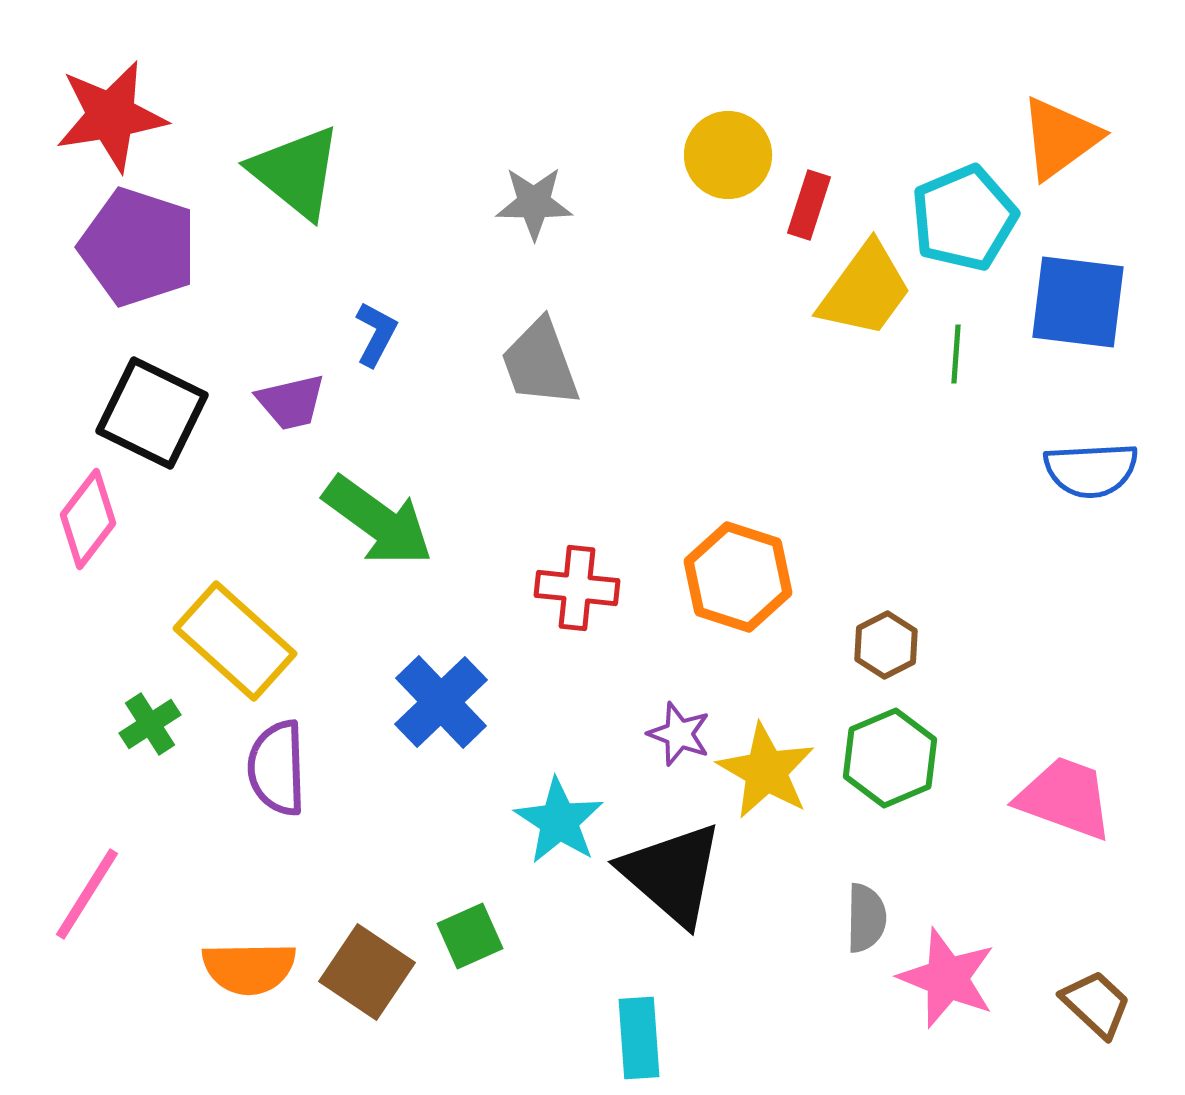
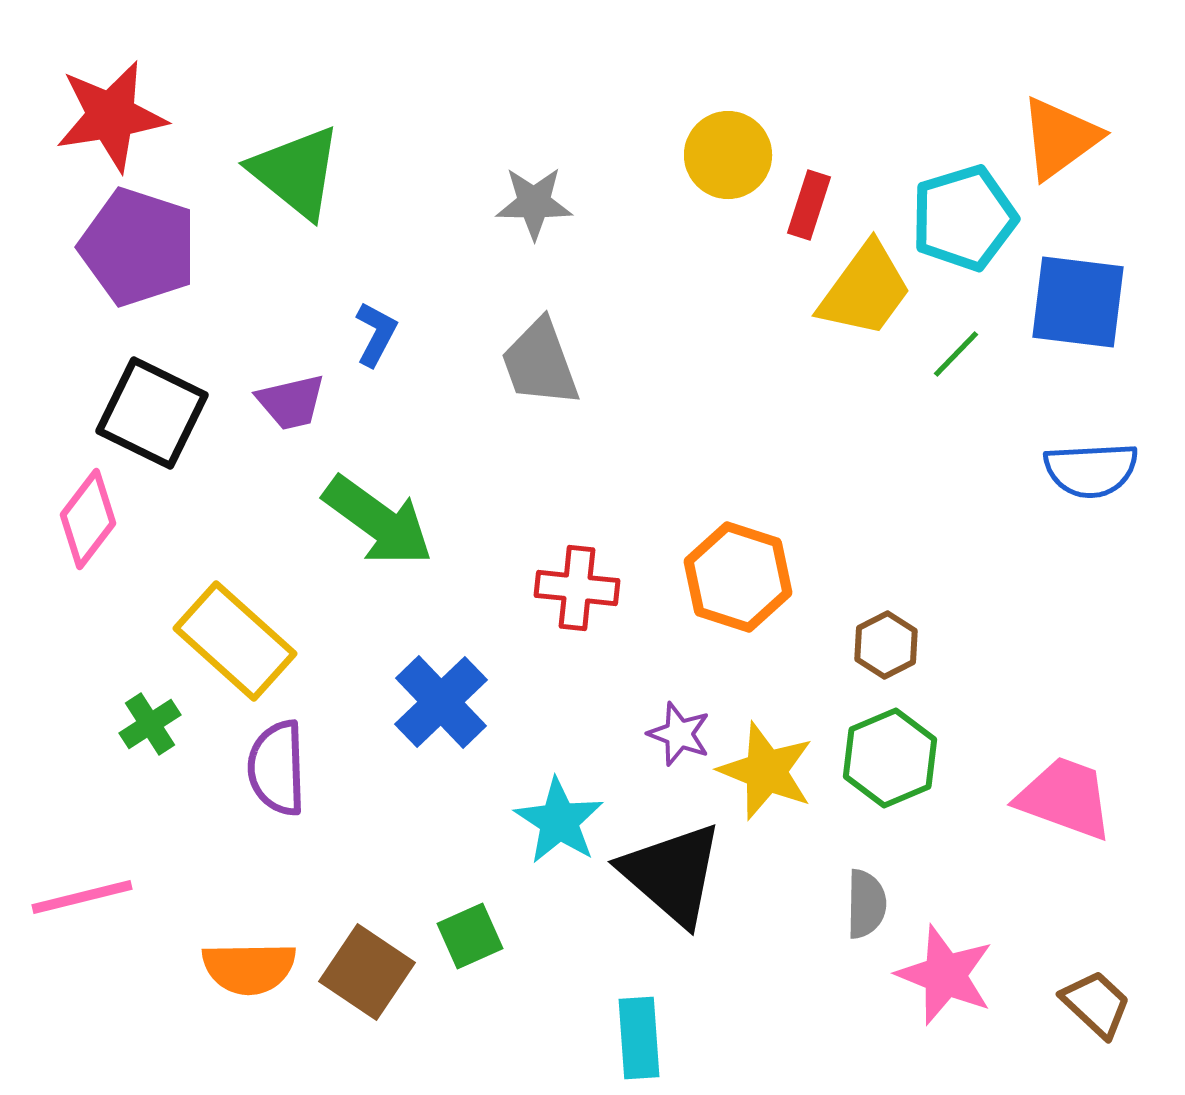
cyan pentagon: rotated 6 degrees clockwise
green line: rotated 40 degrees clockwise
yellow star: rotated 8 degrees counterclockwise
pink line: moved 5 px left, 3 px down; rotated 44 degrees clockwise
gray semicircle: moved 14 px up
pink star: moved 2 px left, 3 px up
